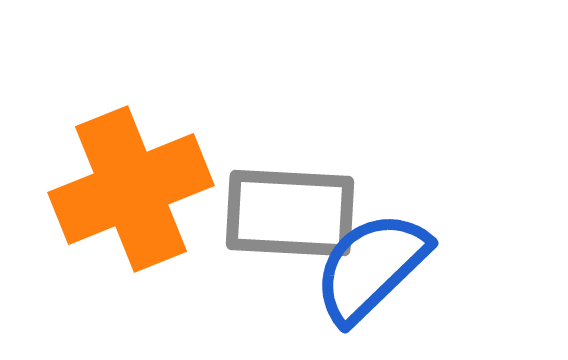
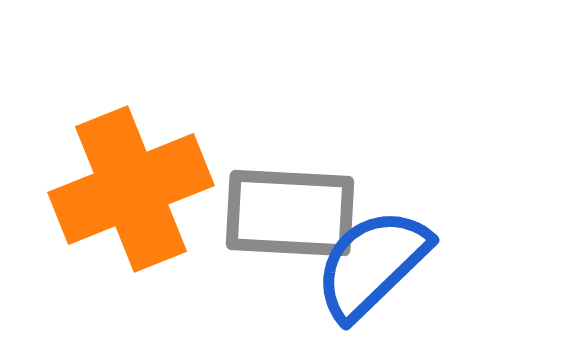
blue semicircle: moved 1 px right, 3 px up
